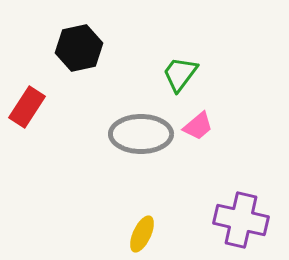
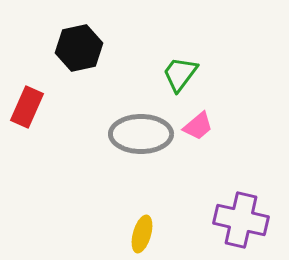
red rectangle: rotated 9 degrees counterclockwise
yellow ellipse: rotated 9 degrees counterclockwise
